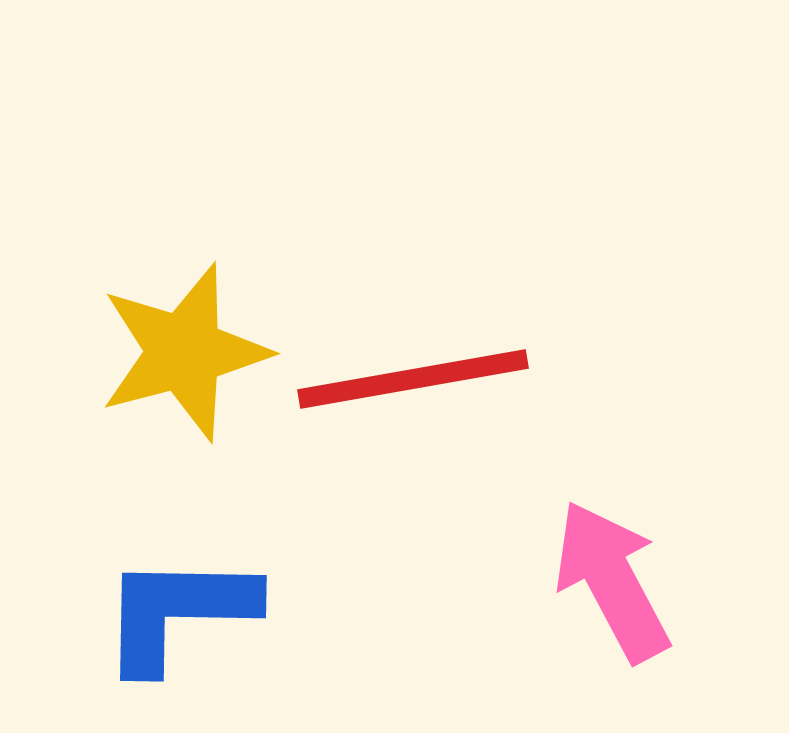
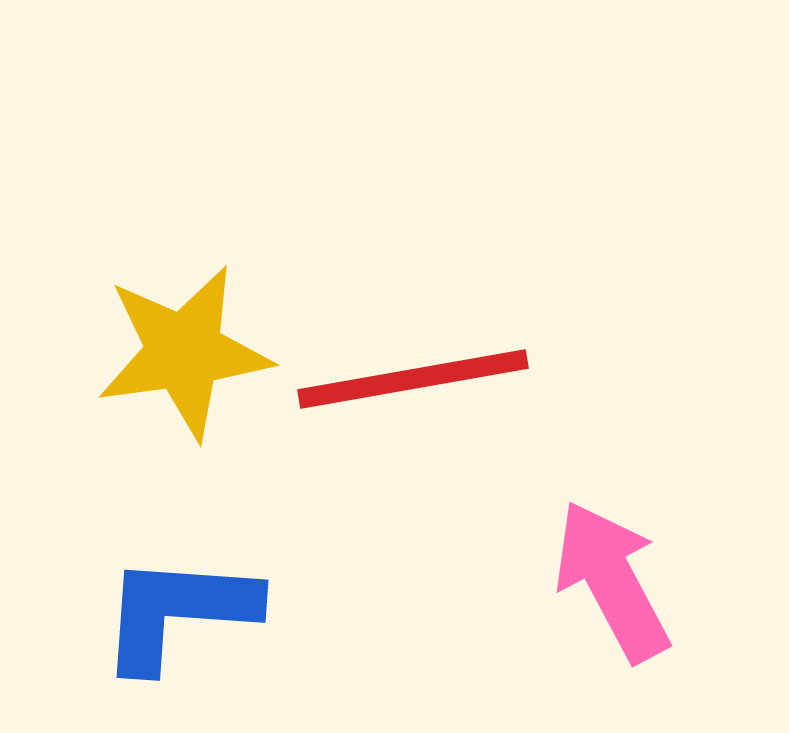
yellow star: rotated 7 degrees clockwise
blue L-shape: rotated 3 degrees clockwise
